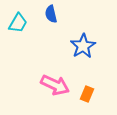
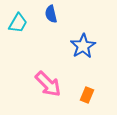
pink arrow: moved 7 px left, 1 px up; rotated 20 degrees clockwise
orange rectangle: moved 1 px down
